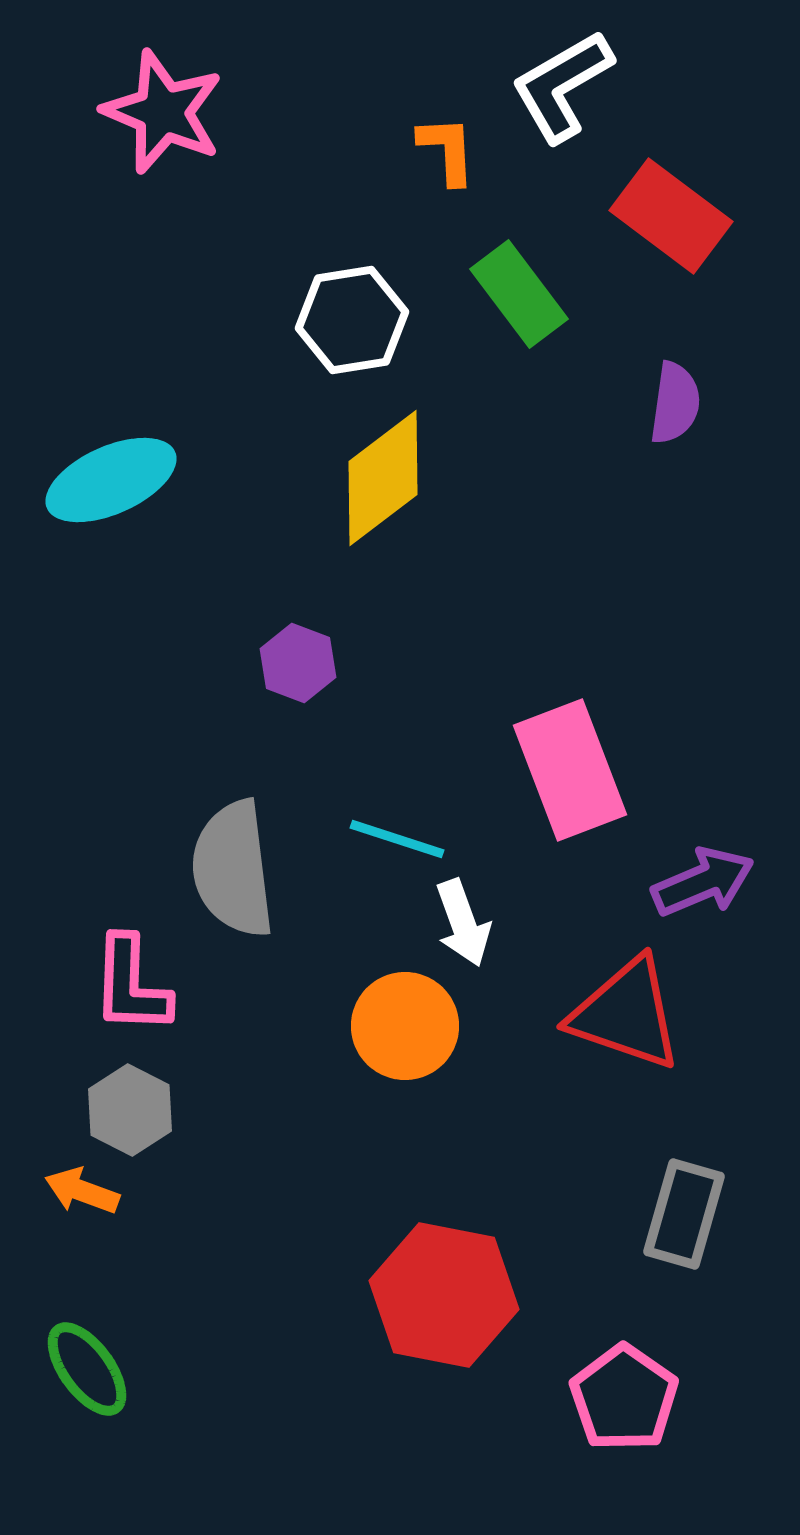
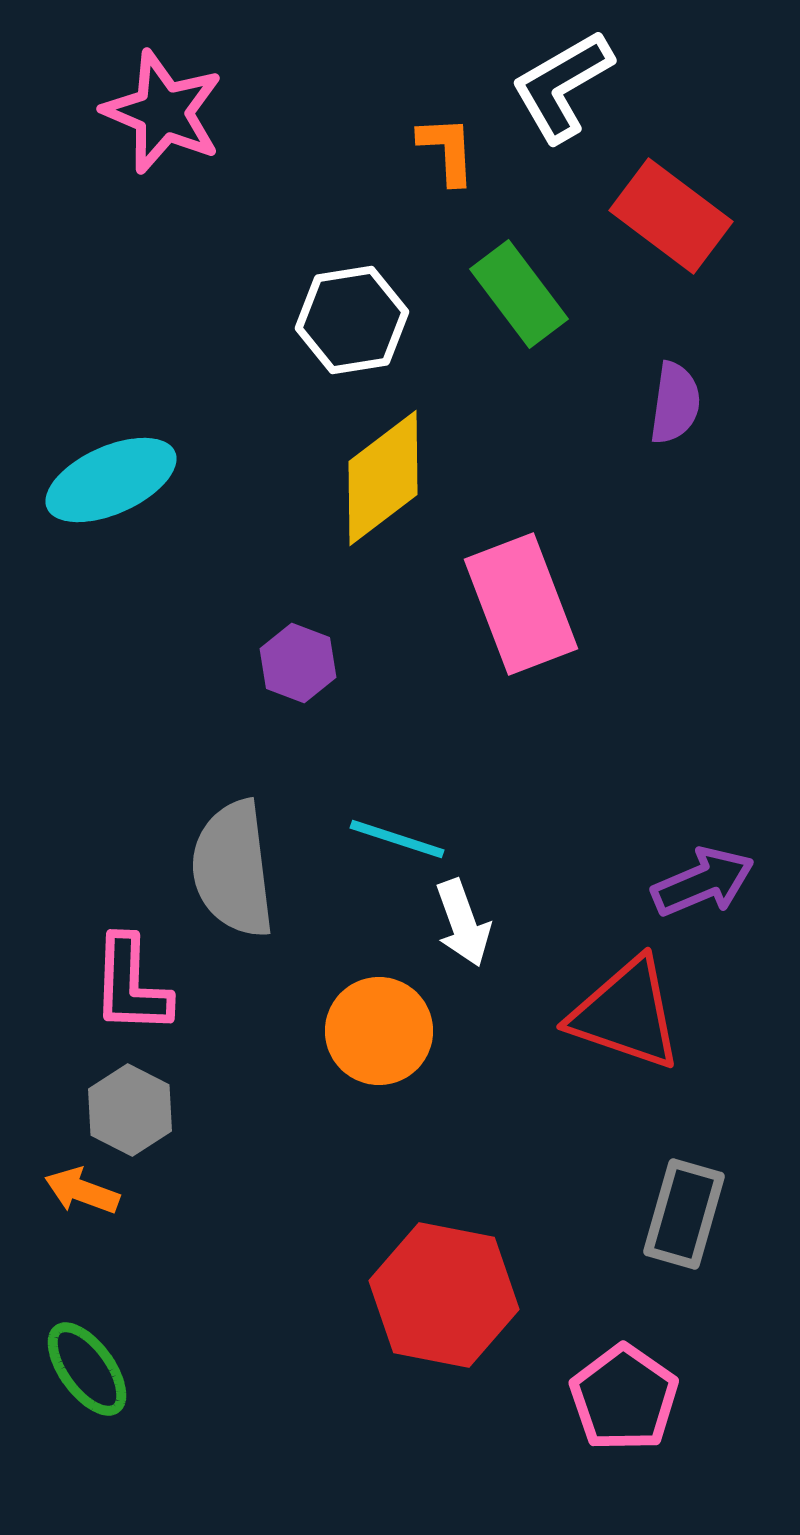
pink rectangle: moved 49 px left, 166 px up
orange circle: moved 26 px left, 5 px down
